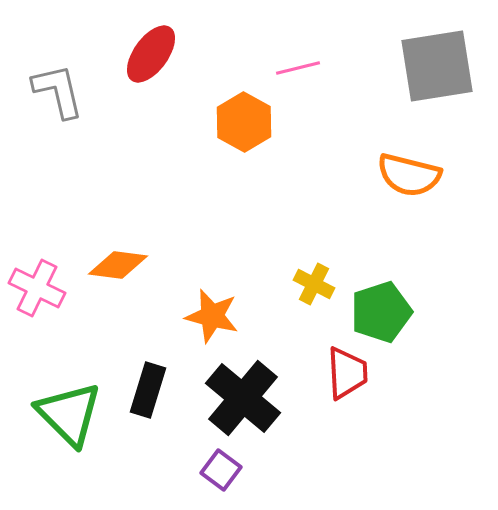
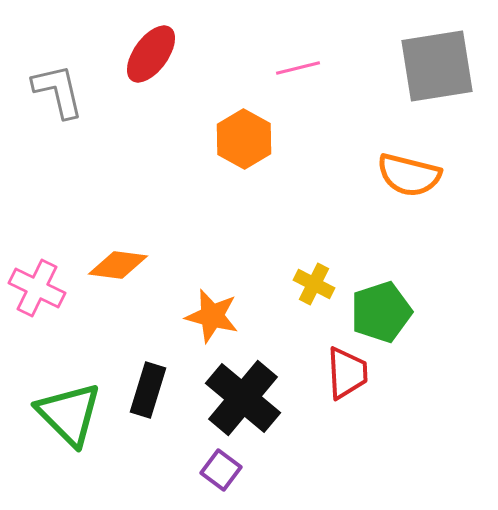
orange hexagon: moved 17 px down
